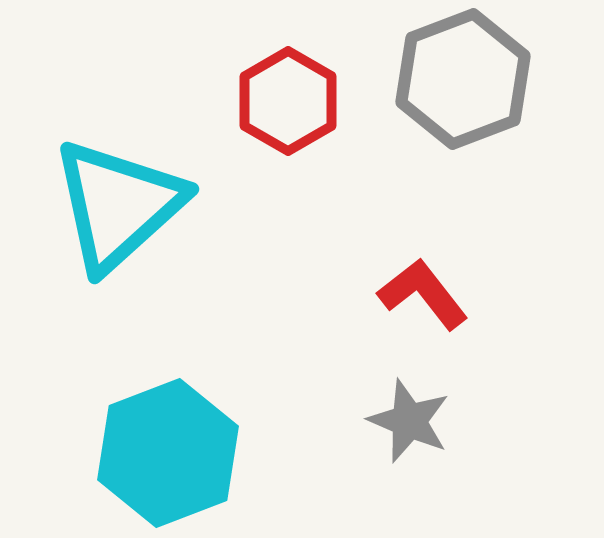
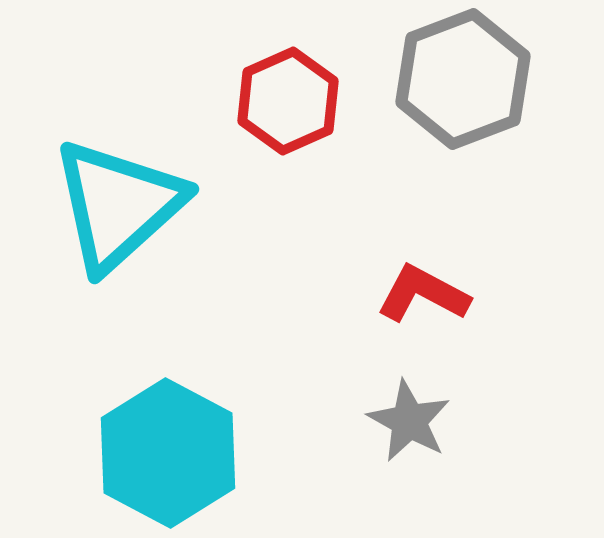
red hexagon: rotated 6 degrees clockwise
red L-shape: rotated 24 degrees counterclockwise
gray star: rotated 6 degrees clockwise
cyan hexagon: rotated 11 degrees counterclockwise
